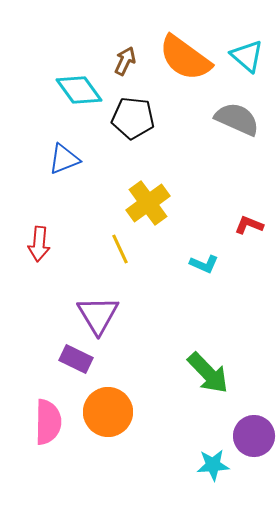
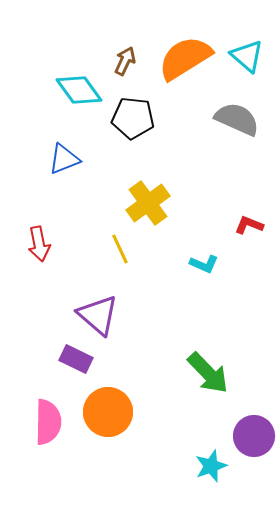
orange semicircle: rotated 112 degrees clockwise
red arrow: rotated 16 degrees counterclockwise
purple triangle: rotated 18 degrees counterclockwise
cyan star: moved 2 px left, 1 px down; rotated 16 degrees counterclockwise
